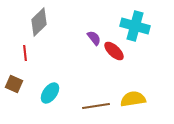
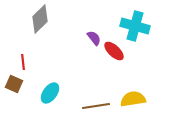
gray diamond: moved 1 px right, 3 px up
red line: moved 2 px left, 9 px down
